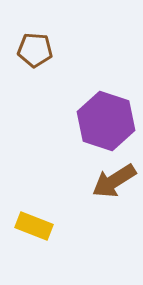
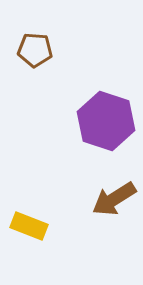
brown arrow: moved 18 px down
yellow rectangle: moved 5 px left
